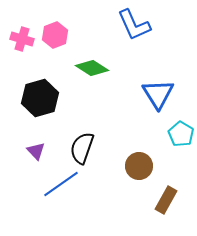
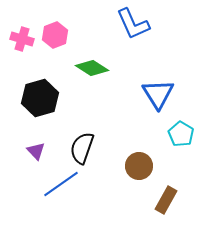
blue L-shape: moved 1 px left, 1 px up
